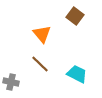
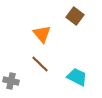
cyan trapezoid: moved 3 px down
gray cross: moved 1 px up
